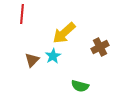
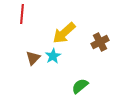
brown cross: moved 5 px up
brown triangle: moved 1 px right, 2 px up
green semicircle: rotated 126 degrees clockwise
